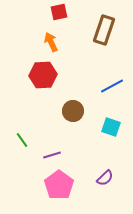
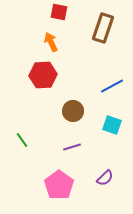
red square: rotated 24 degrees clockwise
brown rectangle: moved 1 px left, 2 px up
cyan square: moved 1 px right, 2 px up
purple line: moved 20 px right, 8 px up
